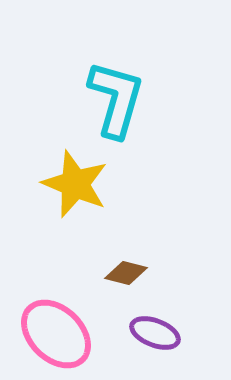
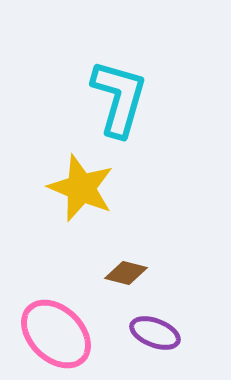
cyan L-shape: moved 3 px right, 1 px up
yellow star: moved 6 px right, 4 px down
